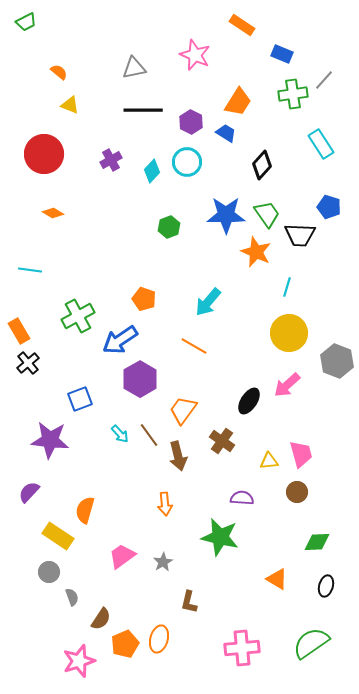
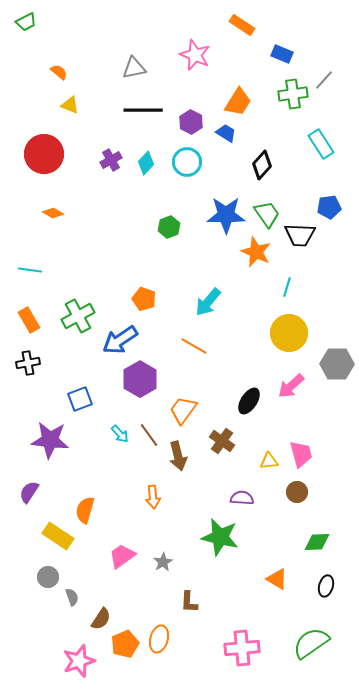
cyan diamond at (152, 171): moved 6 px left, 8 px up
blue pentagon at (329, 207): rotated 25 degrees counterclockwise
orange rectangle at (19, 331): moved 10 px right, 11 px up
gray hexagon at (337, 361): moved 3 px down; rotated 20 degrees counterclockwise
black cross at (28, 363): rotated 30 degrees clockwise
pink arrow at (287, 385): moved 4 px right, 1 px down
purple semicircle at (29, 492): rotated 10 degrees counterclockwise
orange arrow at (165, 504): moved 12 px left, 7 px up
gray circle at (49, 572): moved 1 px left, 5 px down
brown L-shape at (189, 602): rotated 10 degrees counterclockwise
